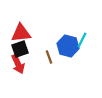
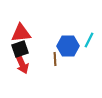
cyan line: moved 7 px right
blue hexagon: rotated 15 degrees counterclockwise
brown line: moved 6 px right, 2 px down; rotated 16 degrees clockwise
red arrow: moved 4 px right
